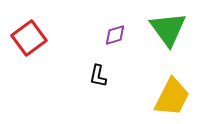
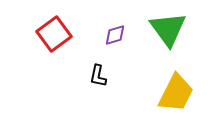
red square: moved 25 px right, 4 px up
yellow trapezoid: moved 4 px right, 4 px up
